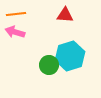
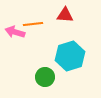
orange line: moved 17 px right, 10 px down
green circle: moved 4 px left, 12 px down
